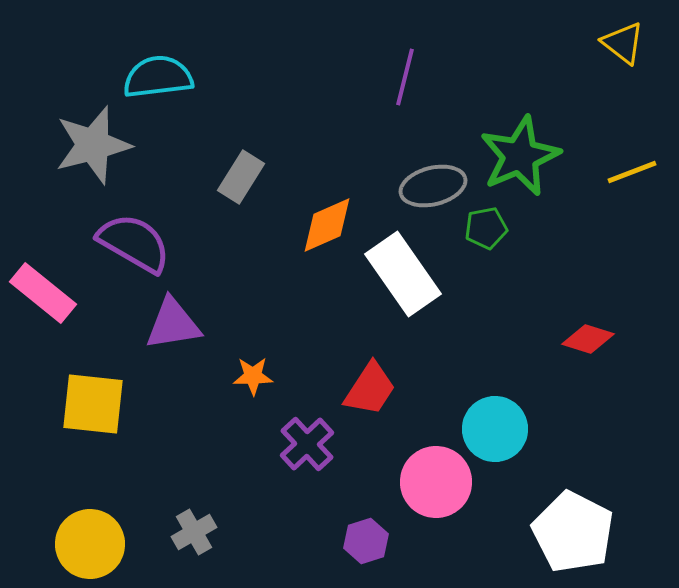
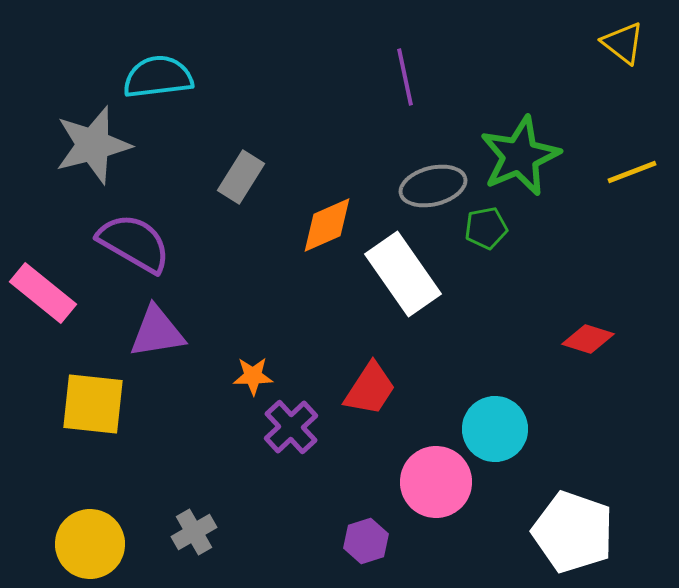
purple line: rotated 26 degrees counterclockwise
purple triangle: moved 16 px left, 8 px down
purple cross: moved 16 px left, 17 px up
white pentagon: rotated 8 degrees counterclockwise
